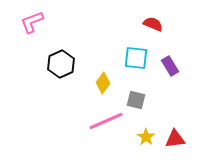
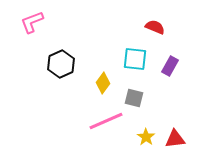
red semicircle: moved 2 px right, 3 px down
cyan square: moved 1 px left, 1 px down
purple rectangle: rotated 60 degrees clockwise
gray square: moved 2 px left, 2 px up
